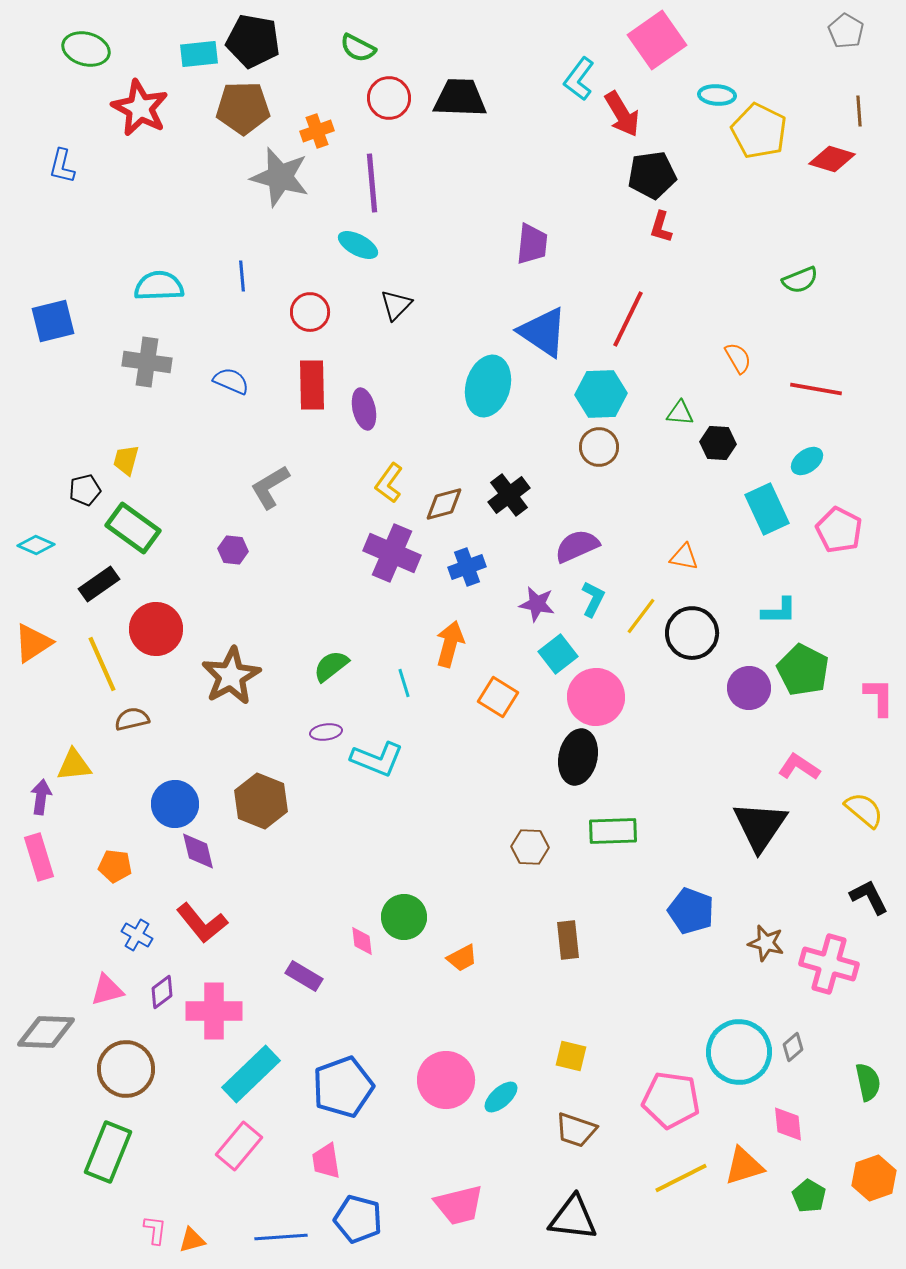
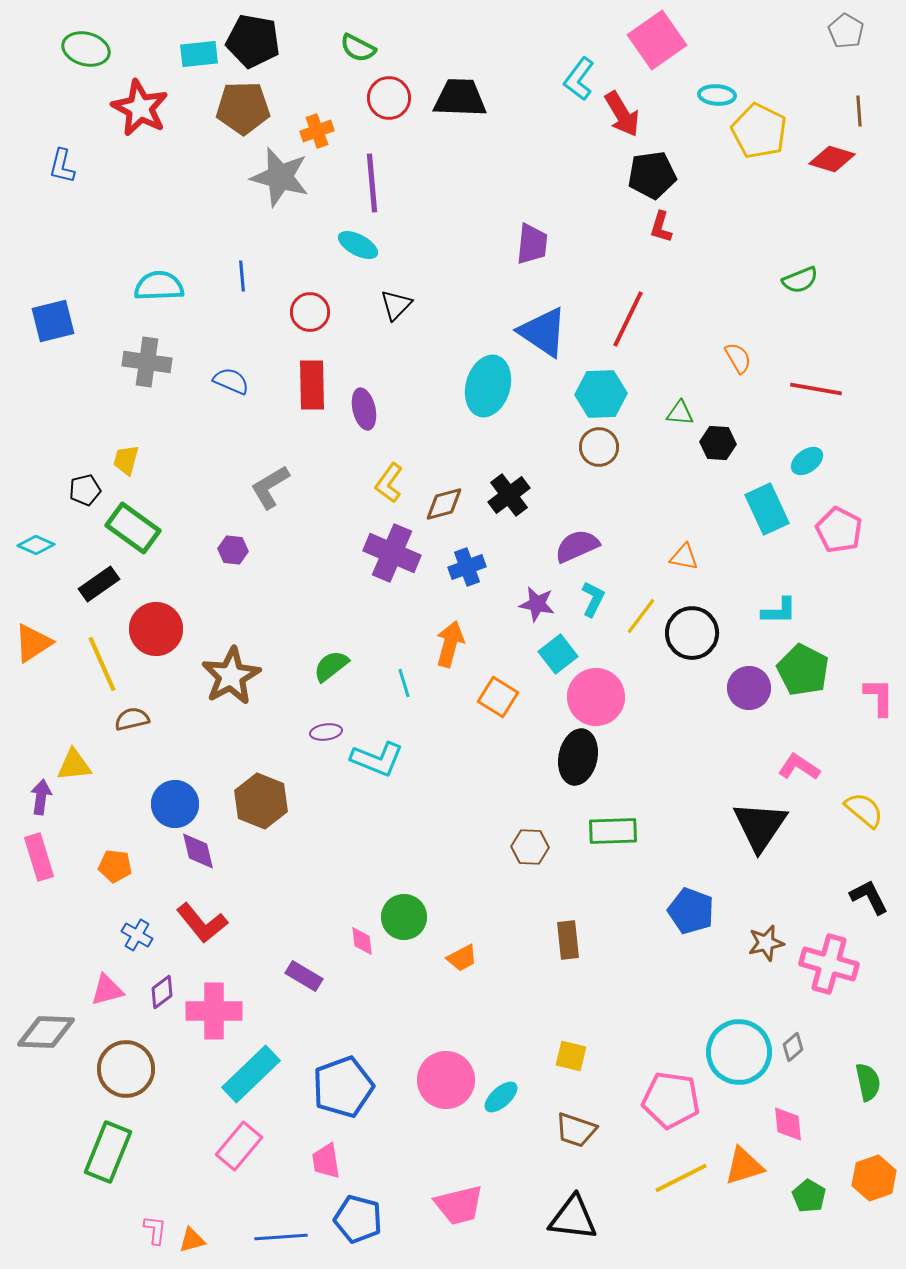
brown star at (766, 943): rotated 27 degrees counterclockwise
